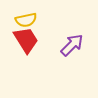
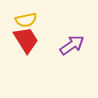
purple arrow: rotated 10 degrees clockwise
